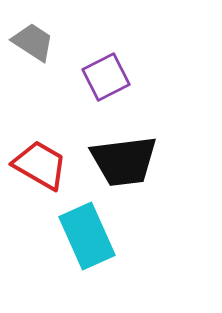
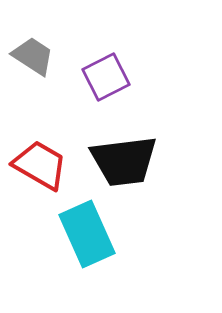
gray trapezoid: moved 14 px down
cyan rectangle: moved 2 px up
